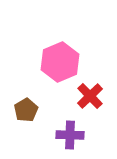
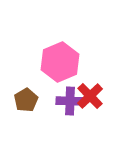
brown pentagon: moved 10 px up
purple cross: moved 34 px up
